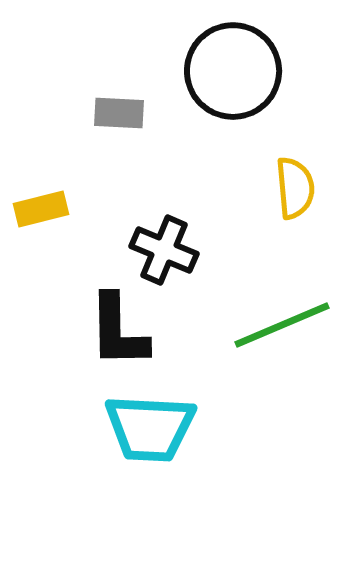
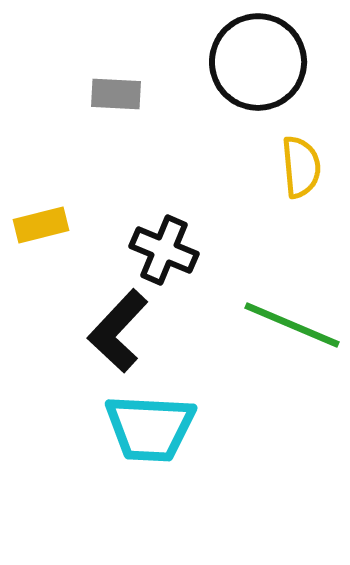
black circle: moved 25 px right, 9 px up
gray rectangle: moved 3 px left, 19 px up
yellow semicircle: moved 6 px right, 21 px up
yellow rectangle: moved 16 px down
green line: moved 10 px right; rotated 46 degrees clockwise
black L-shape: rotated 44 degrees clockwise
